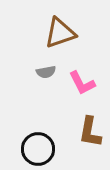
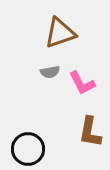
gray semicircle: moved 4 px right
black circle: moved 10 px left
